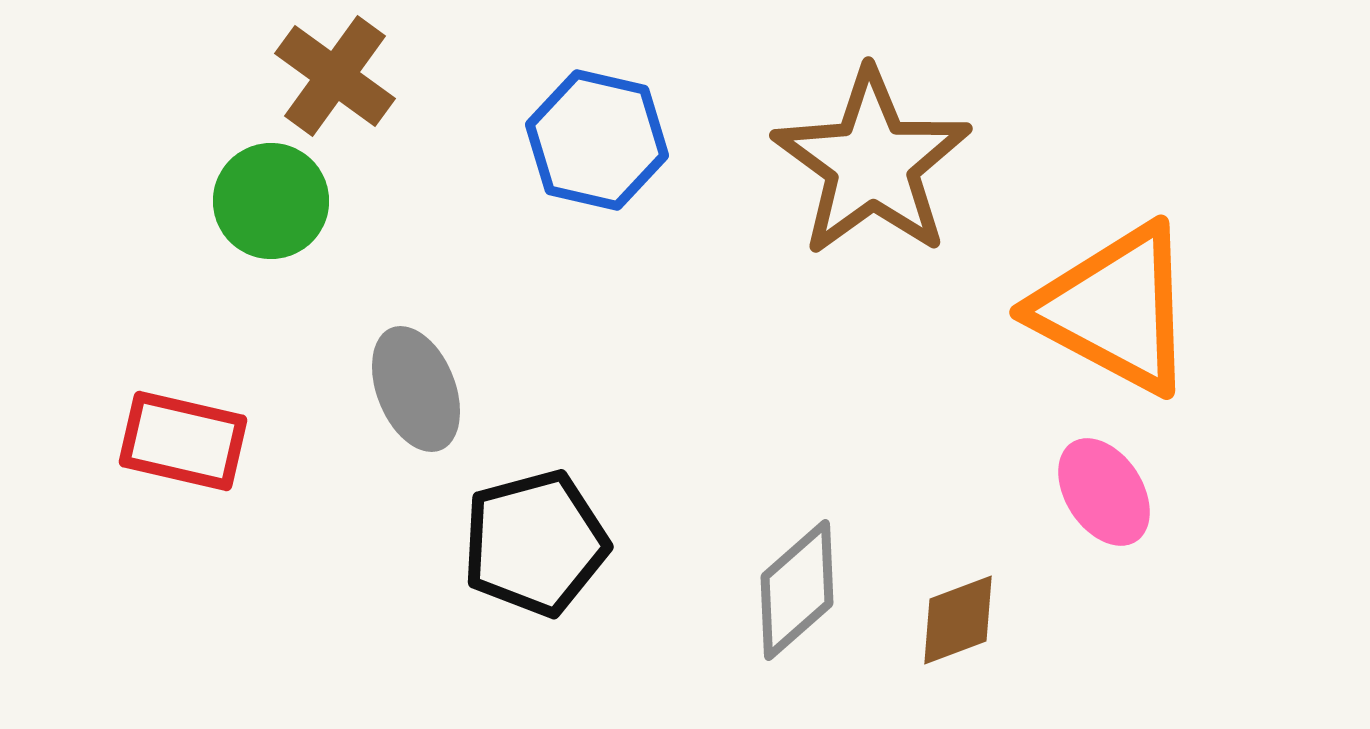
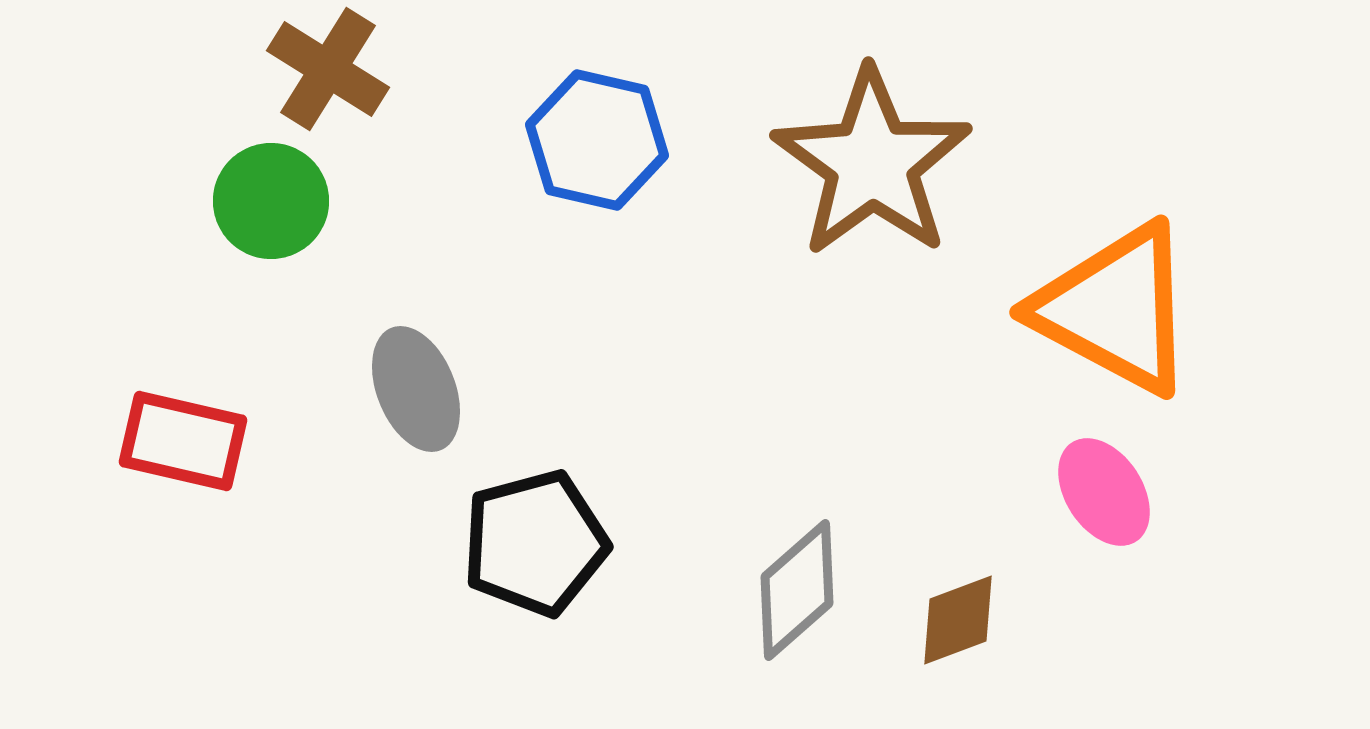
brown cross: moved 7 px left, 7 px up; rotated 4 degrees counterclockwise
